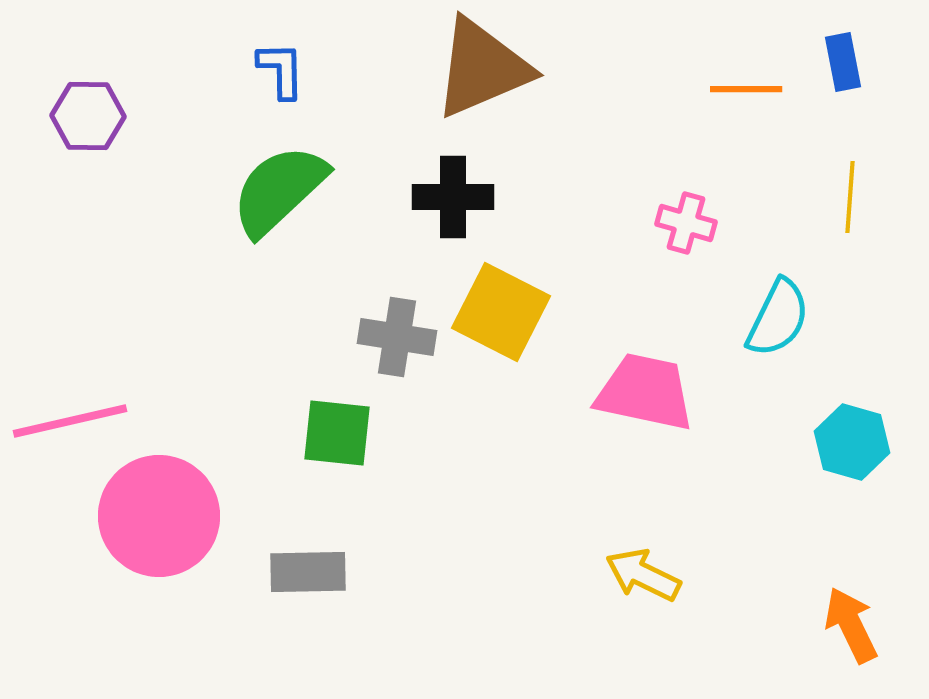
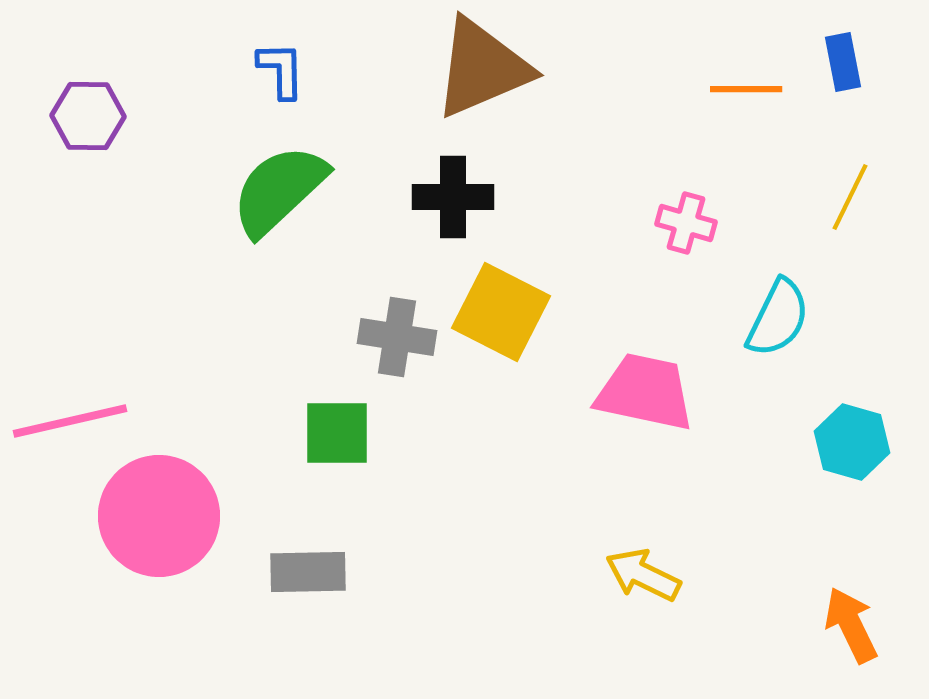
yellow line: rotated 22 degrees clockwise
green square: rotated 6 degrees counterclockwise
